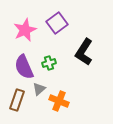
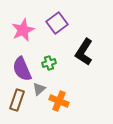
pink star: moved 2 px left
purple semicircle: moved 2 px left, 2 px down
